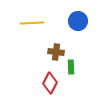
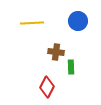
red diamond: moved 3 px left, 4 px down
